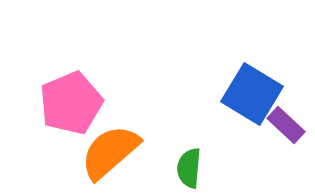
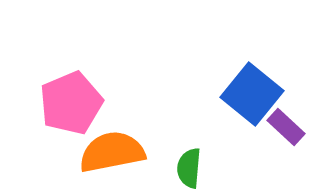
blue square: rotated 8 degrees clockwise
purple rectangle: moved 2 px down
orange semicircle: moved 2 px right; rotated 30 degrees clockwise
